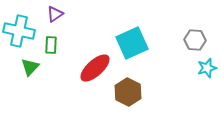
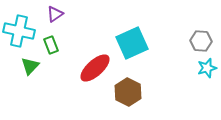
gray hexagon: moved 6 px right, 1 px down
green rectangle: rotated 24 degrees counterclockwise
green triangle: moved 1 px up
